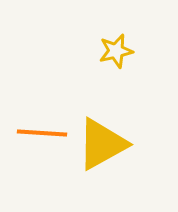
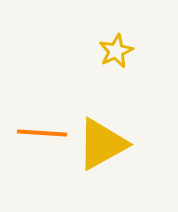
yellow star: rotated 12 degrees counterclockwise
